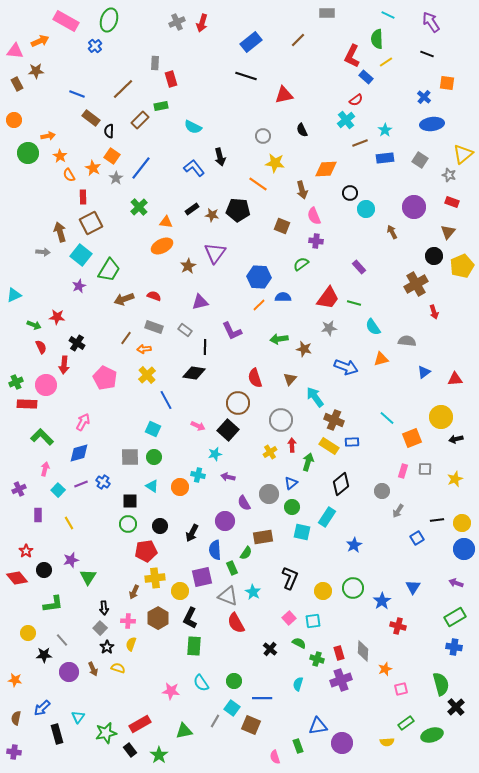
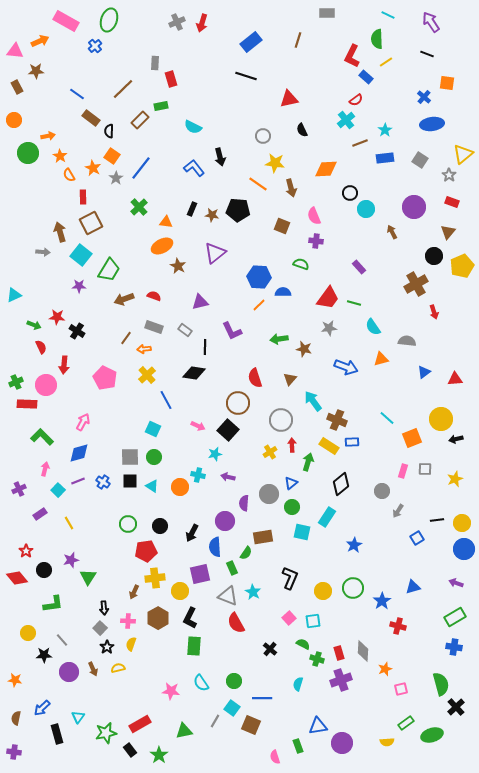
brown line at (298, 40): rotated 28 degrees counterclockwise
brown rectangle at (17, 84): moved 3 px down
blue line at (77, 94): rotated 14 degrees clockwise
red triangle at (284, 95): moved 5 px right, 4 px down
gray star at (449, 175): rotated 16 degrees clockwise
brown arrow at (302, 190): moved 11 px left, 2 px up
black rectangle at (192, 209): rotated 32 degrees counterclockwise
purple triangle at (215, 253): rotated 15 degrees clockwise
green semicircle at (301, 264): rotated 56 degrees clockwise
brown star at (188, 266): moved 10 px left; rotated 14 degrees counterclockwise
purple star at (79, 286): rotated 24 degrees clockwise
blue semicircle at (283, 297): moved 5 px up
black cross at (77, 343): moved 12 px up
cyan arrow at (315, 397): moved 2 px left, 4 px down
yellow circle at (441, 417): moved 2 px down
brown cross at (334, 420): moved 3 px right
purple line at (81, 484): moved 3 px left, 3 px up
black square at (130, 501): moved 20 px up
purple semicircle at (244, 503): rotated 35 degrees clockwise
purple rectangle at (38, 515): moved 2 px right, 1 px up; rotated 56 degrees clockwise
blue semicircle at (215, 550): moved 3 px up
purple square at (202, 577): moved 2 px left, 3 px up
blue triangle at (413, 587): rotated 42 degrees clockwise
green semicircle at (299, 643): moved 4 px right, 1 px down
yellow semicircle at (118, 668): rotated 32 degrees counterclockwise
